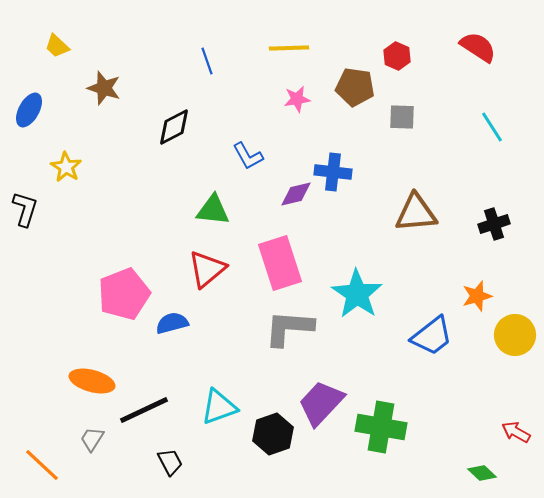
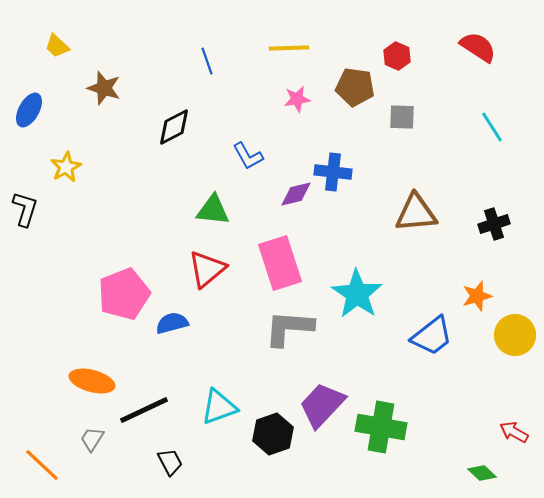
yellow star: rotated 12 degrees clockwise
purple trapezoid: moved 1 px right, 2 px down
red arrow: moved 2 px left
